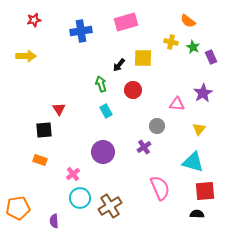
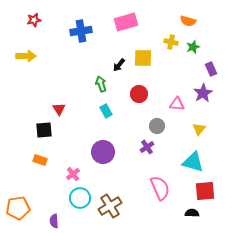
orange semicircle: rotated 21 degrees counterclockwise
green star: rotated 24 degrees clockwise
purple rectangle: moved 12 px down
red circle: moved 6 px right, 4 px down
purple cross: moved 3 px right
black semicircle: moved 5 px left, 1 px up
